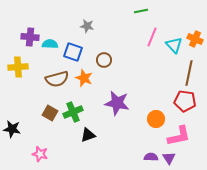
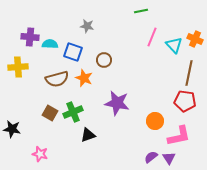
orange circle: moved 1 px left, 2 px down
purple semicircle: rotated 40 degrees counterclockwise
